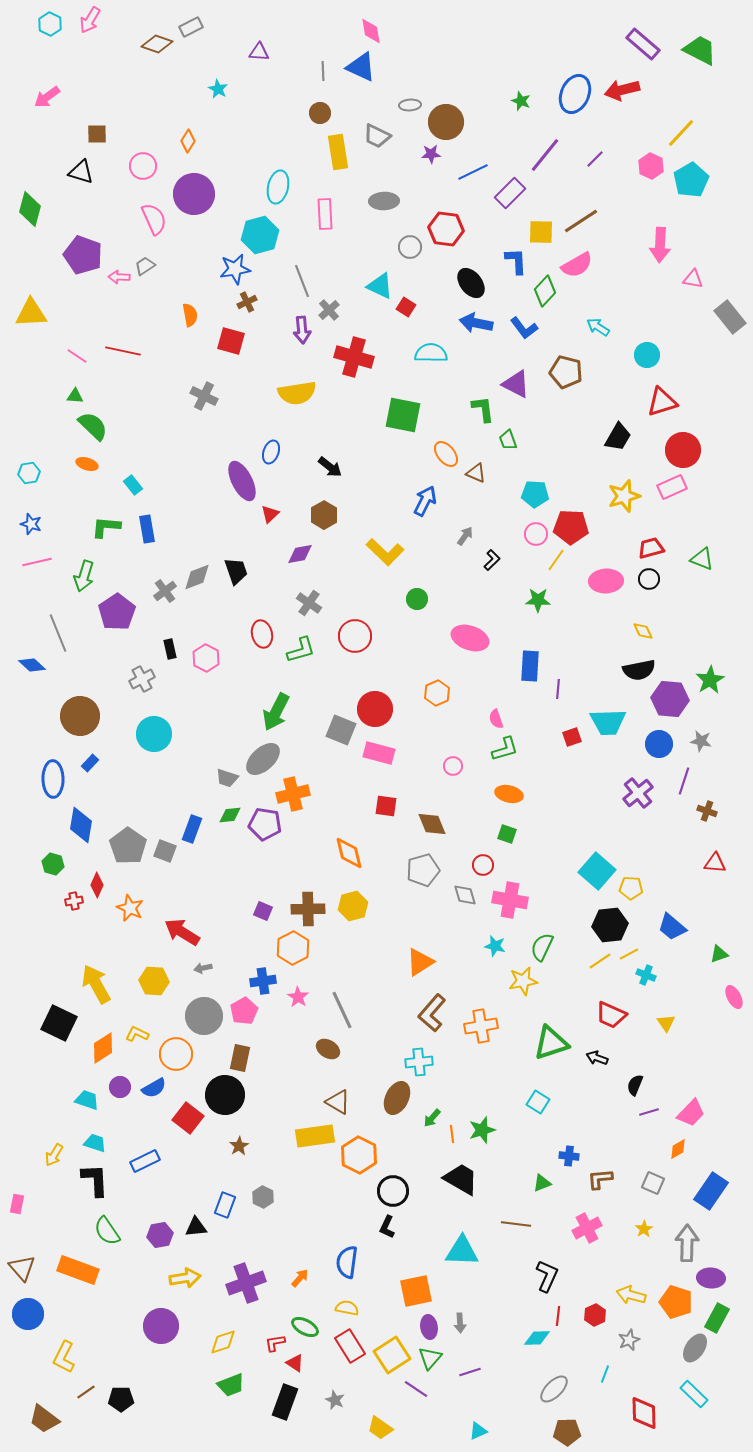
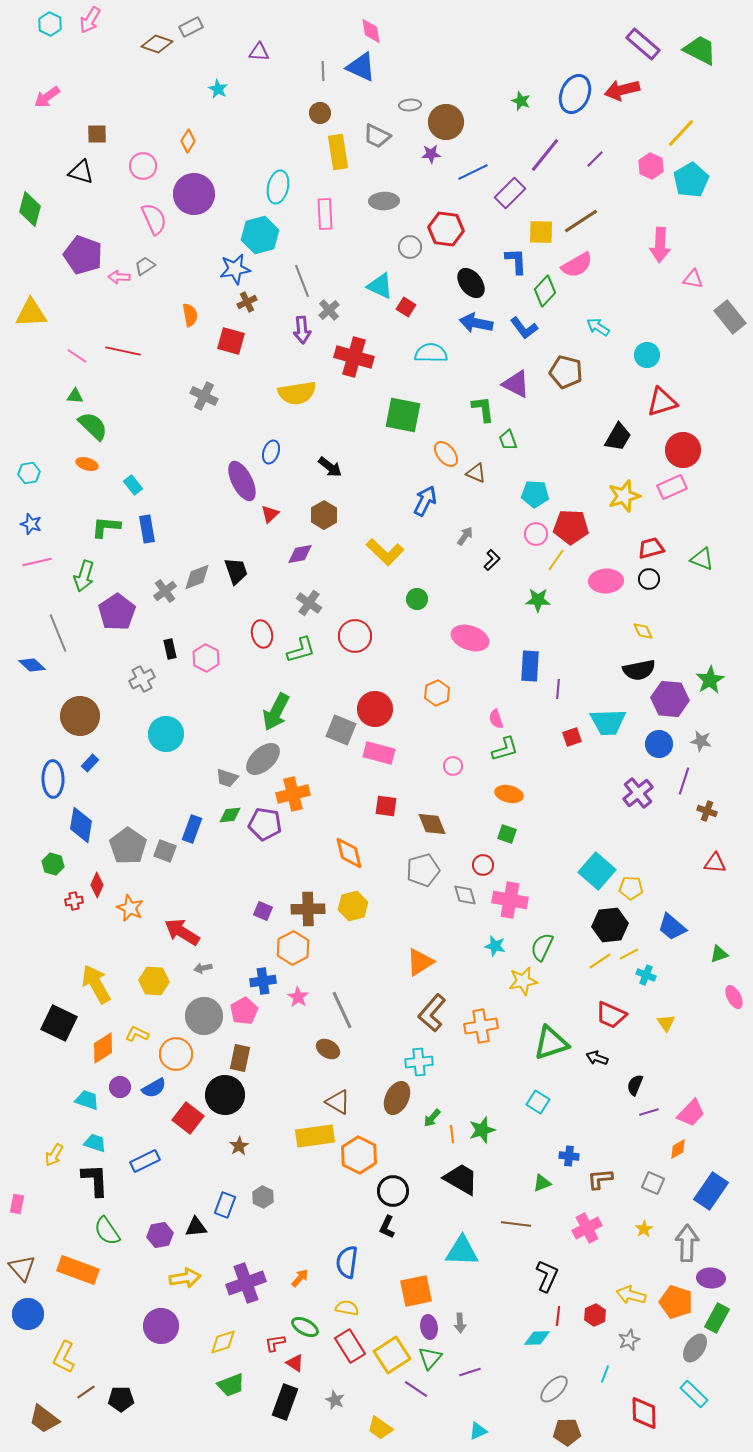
cyan circle at (154, 734): moved 12 px right
